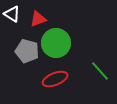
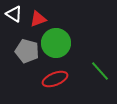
white triangle: moved 2 px right
